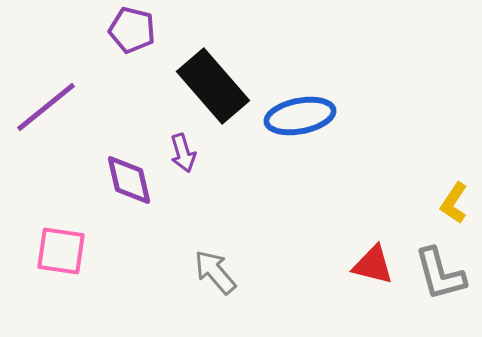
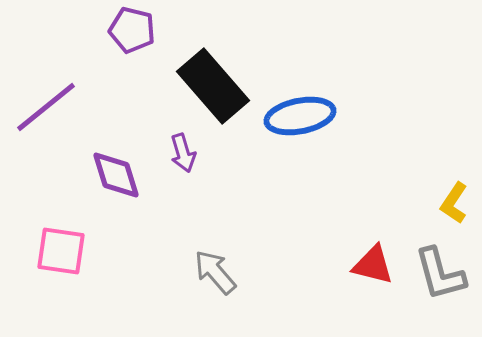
purple diamond: moved 13 px left, 5 px up; rotated 4 degrees counterclockwise
